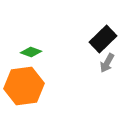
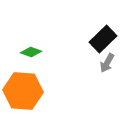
orange hexagon: moved 1 px left, 5 px down; rotated 12 degrees clockwise
